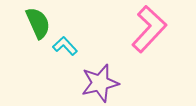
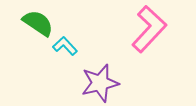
green semicircle: rotated 32 degrees counterclockwise
